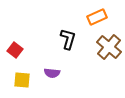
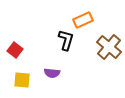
orange rectangle: moved 14 px left, 3 px down
black L-shape: moved 2 px left, 1 px down
